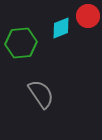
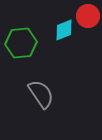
cyan diamond: moved 3 px right, 2 px down
